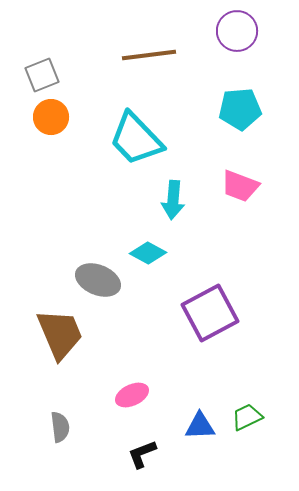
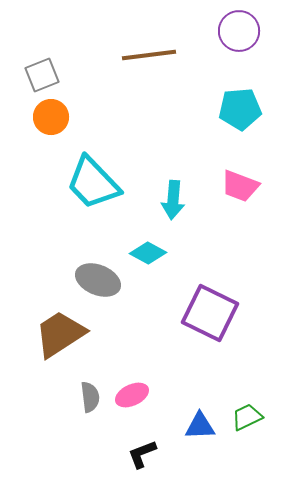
purple circle: moved 2 px right
cyan trapezoid: moved 43 px left, 44 px down
purple square: rotated 36 degrees counterclockwise
brown trapezoid: rotated 100 degrees counterclockwise
gray semicircle: moved 30 px right, 30 px up
